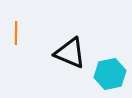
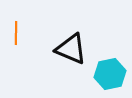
black triangle: moved 1 px right, 4 px up
